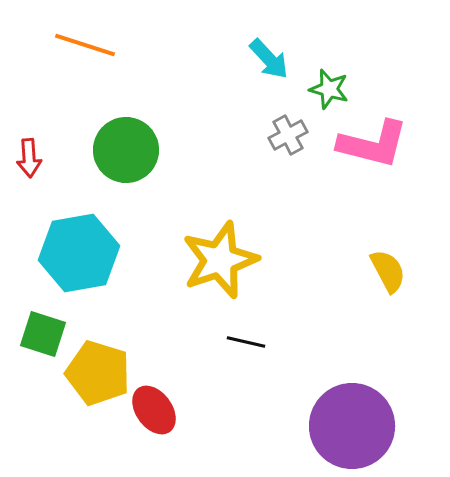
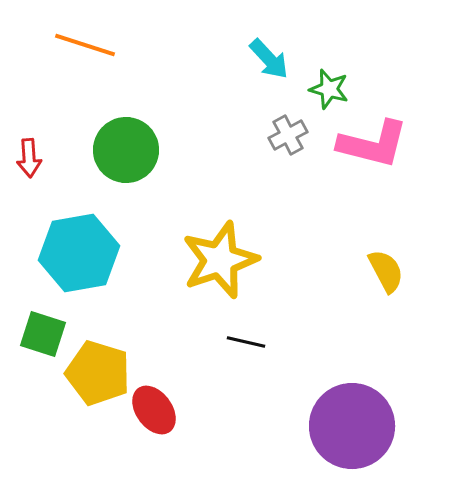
yellow semicircle: moved 2 px left
